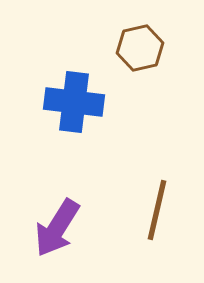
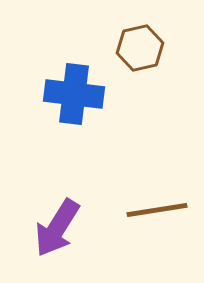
blue cross: moved 8 px up
brown line: rotated 68 degrees clockwise
